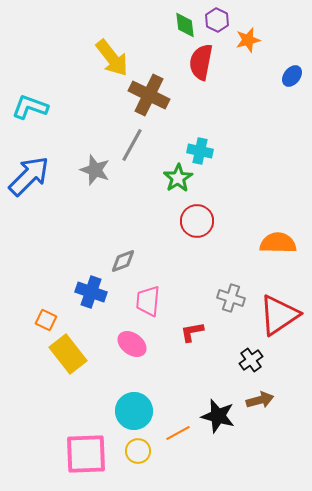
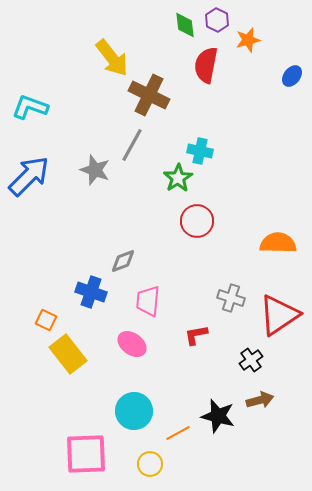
red semicircle: moved 5 px right, 3 px down
red L-shape: moved 4 px right, 3 px down
yellow circle: moved 12 px right, 13 px down
